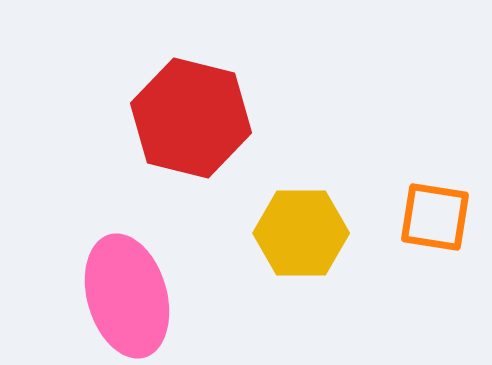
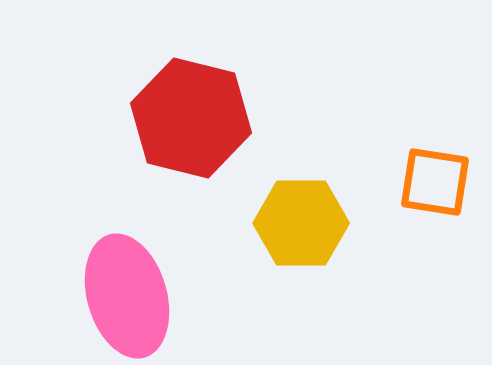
orange square: moved 35 px up
yellow hexagon: moved 10 px up
